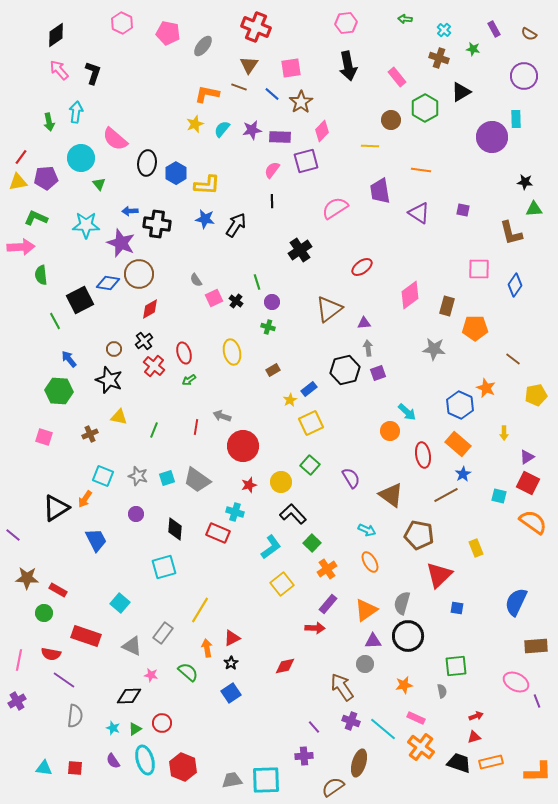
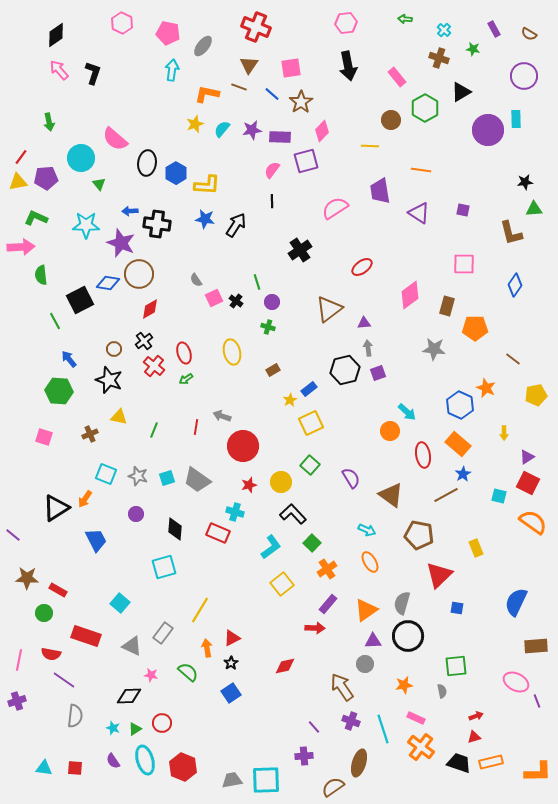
cyan arrow at (76, 112): moved 96 px right, 42 px up
purple circle at (492, 137): moved 4 px left, 7 px up
black star at (525, 182): rotated 14 degrees counterclockwise
pink square at (479, 269): moved 15 px left, 5 px up
green arrow at (189, 380): moved 3 px left, 1 px up
cyan square at (103, 476): moved 3 px right, 2 px up
purple cross at (17, 701): rotated 12 degrees clockwise
cyan line at (383, 729): rotated 32 degrees clockwise
